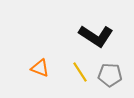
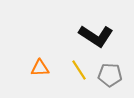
orange triangle: rotated 24 degrees counterclockwise
yellow line: moved 1 px left, 2 px up
